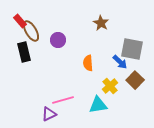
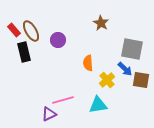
red rectangle: moved 6 px left, 9 px down
blue arrow: moved 5 px right, 7 px down
brown square: moved 6 px right; rotated 36 degrees counterclockwise
yellow cross: moved 3 px left, 6 px up
